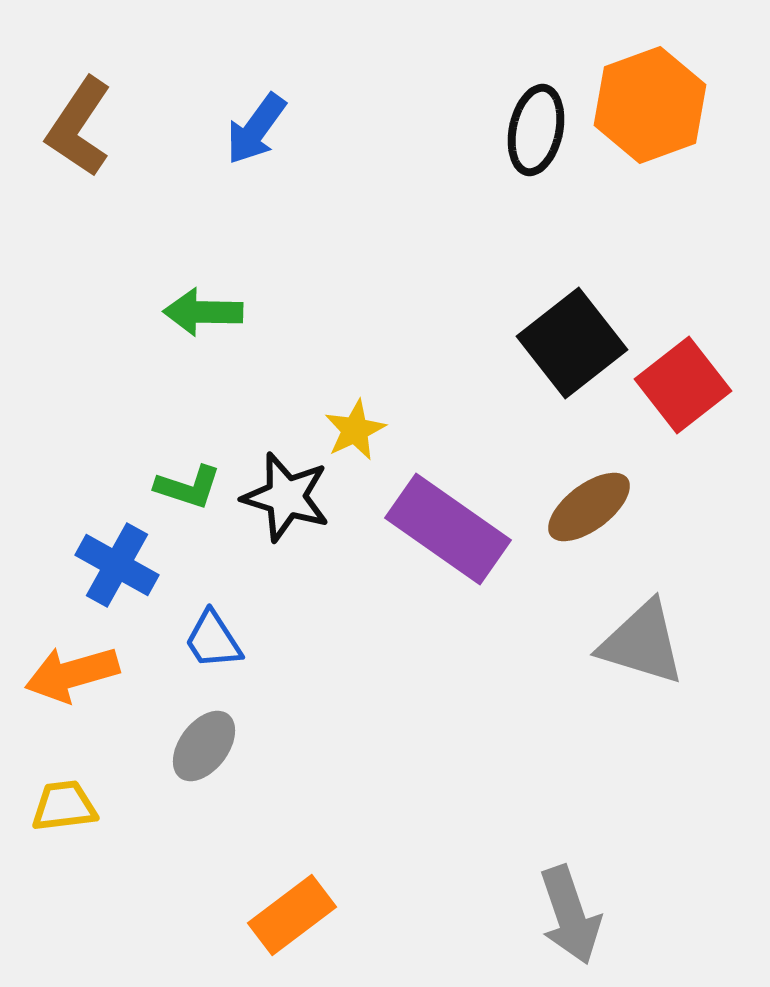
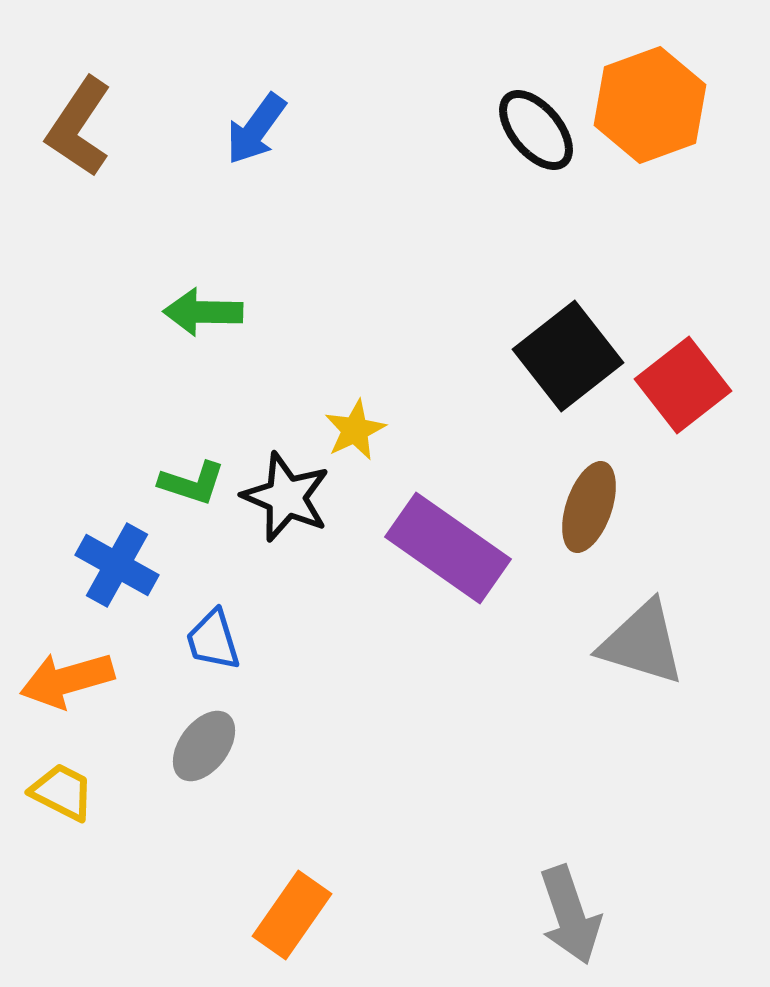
black ellipse: rotated 52 degrees counterclockwise
black square: moved 4 px left, 13 px down
green L-shape: moved 4 px right, 4 px up
black star: rotated 6 degrees clockwise
brown ellipse: rotated 34 degrees counterclockwise
purple rectangle: moved 19 px down
blue trapezoid: rotated 16 degrees clockwise
orange arrow: moved 5 px left, 6 px down
yellow trapezoid: moved 2 px left, 14 px up; rotated 34 degrees clockwise
orange rectangle: rotated 18 degrees counterclockwise
